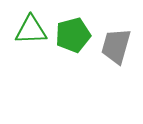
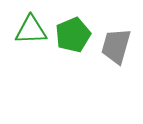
green pentagon: rotated 8 degrees counterclockwise
